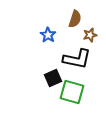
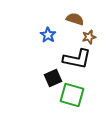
brown semicircle: rotated 90 degrees counterclockwise
brown star: moved 1 px left, 2 px down
green square: moved 3 px down
